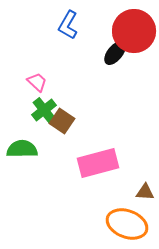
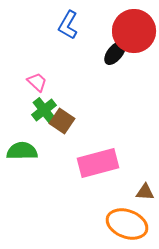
green semicircle: moved 2 px down
